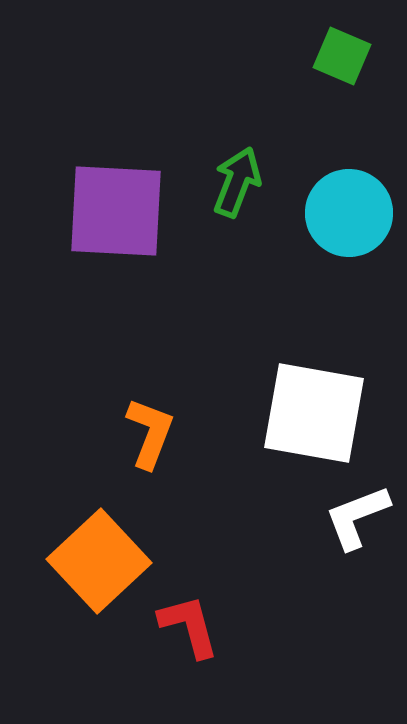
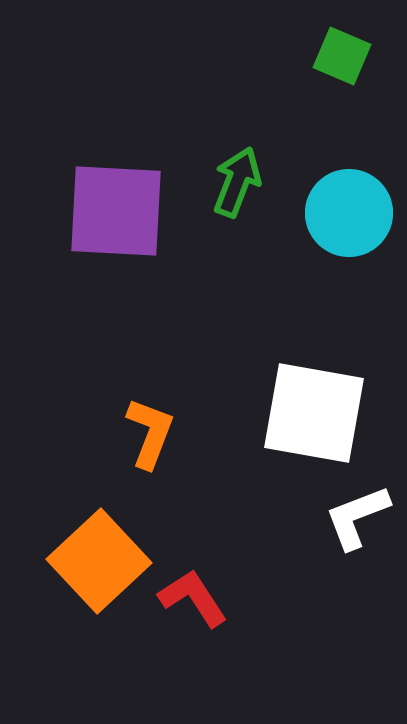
red L-shape: moved 4 px right, 28 px up; rotated 18 degrees counterclockwise
